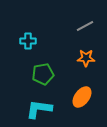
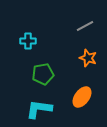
orange star: moved 2 px right; rotated 18 degrees clockwise
